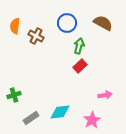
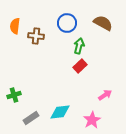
brown cross: rotated 21 degrees counterclockwise
pink arrow: rotated 24 degrees counterclockwise
